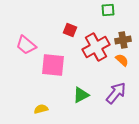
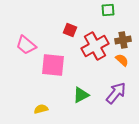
red cross: moved 1 px left, 1 px up
